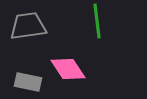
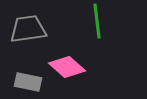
gray trapezoid: moved 3 px down
pink diamond: moved 1 px left, 2 px up; rotated 15 degrees counterclockwise
